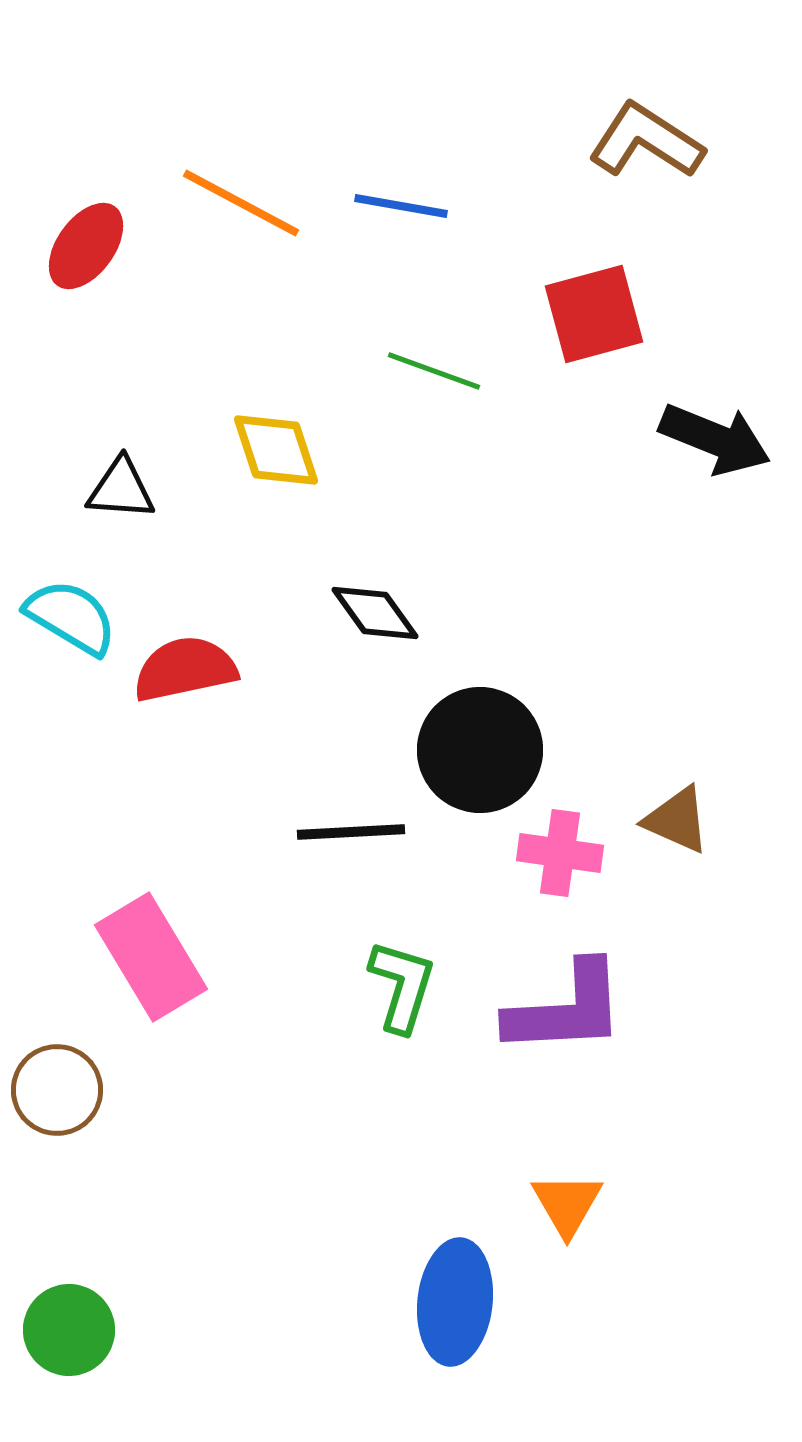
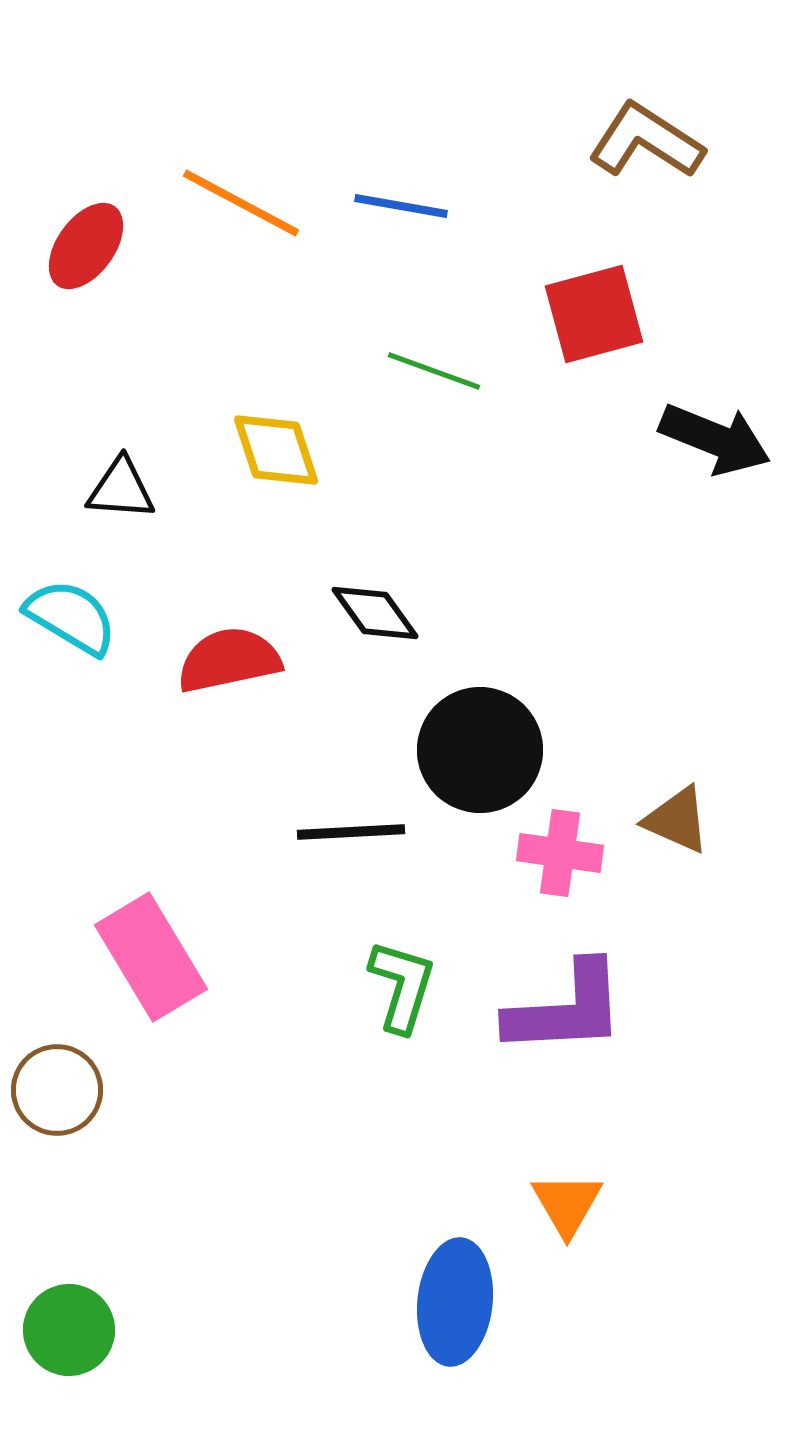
red semicircle: moved 44 px right, 9 px up
